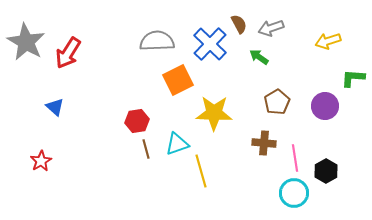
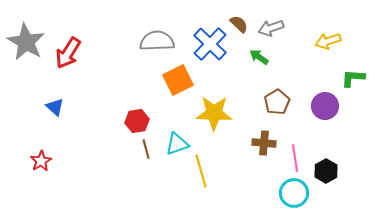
brown semicircle: rotated 18 degrees counterclockwise
